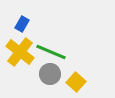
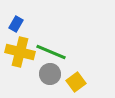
blue rectangle: moved 6 px left
yellow cross: rotated 24 degrees counterclockwise
yellow square: rotated 12 degrees clockwise
